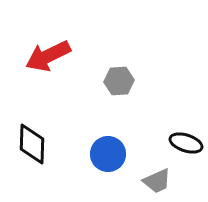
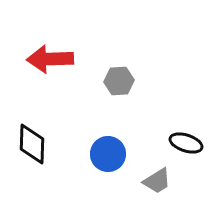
red arrow: moved 2 px right, 3 px down; rotated 24 degrees clockwise
gray trapezoid: rotated 8 degrees counterclockwise
